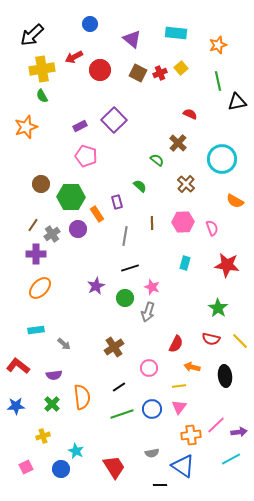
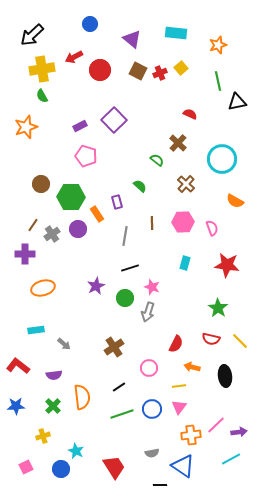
brown square at (138, 73): moved 2 px up
purple cross at (36, 254): moved 11 px left
orange ellipse at (40, 288): moved 3 px right; rotated 30 degrees clockwise
green cross at (52, 404): moved 1 px right, 2 px down
